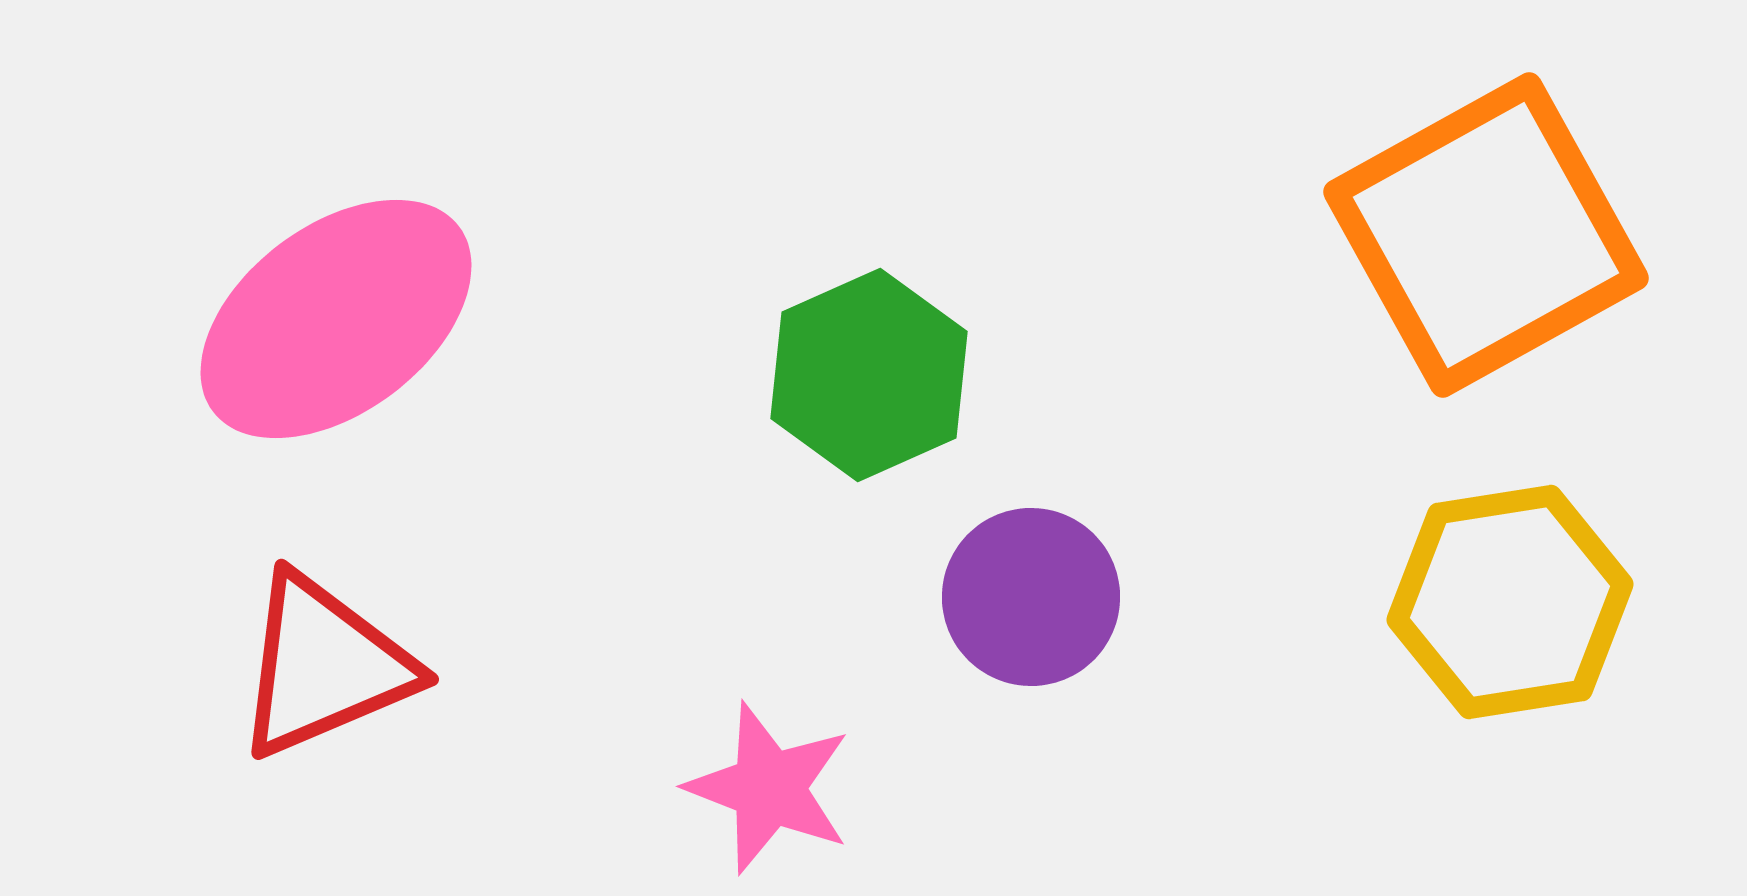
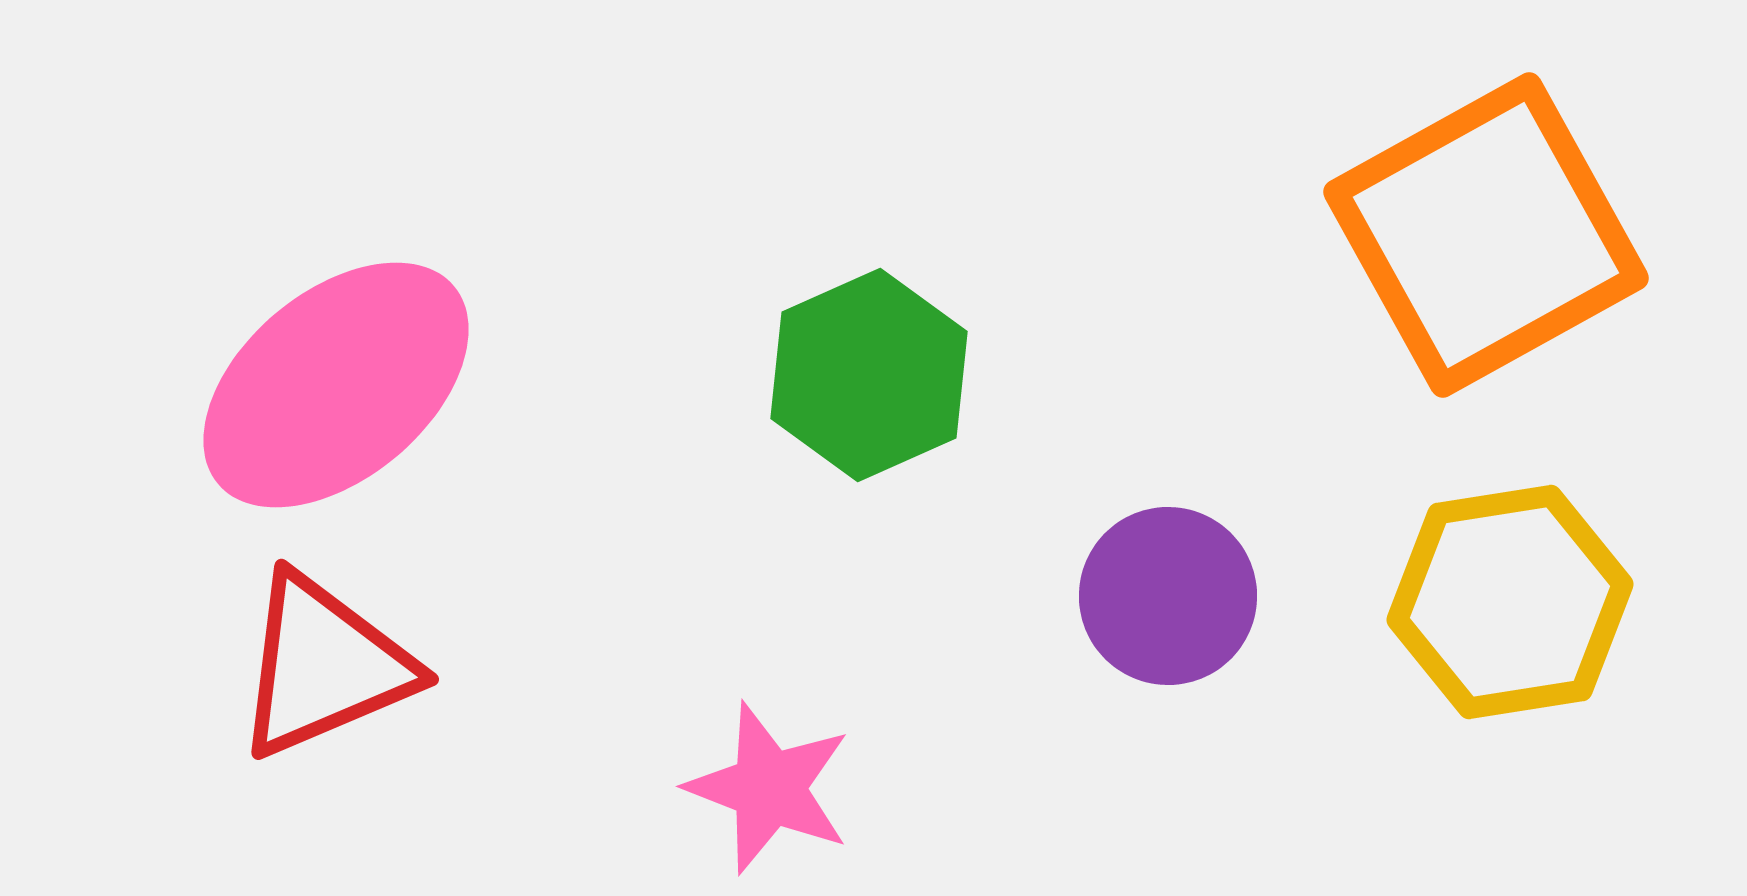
pink ellipse: moved 66 px down; rotated 3 degrees counterclockwise
purple circle: moved 137 px right, 1 px up
